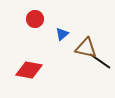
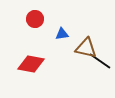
blue triangle: rotated 32 degrees clockwise
red diamond: moved 2 px right, 6 px up
